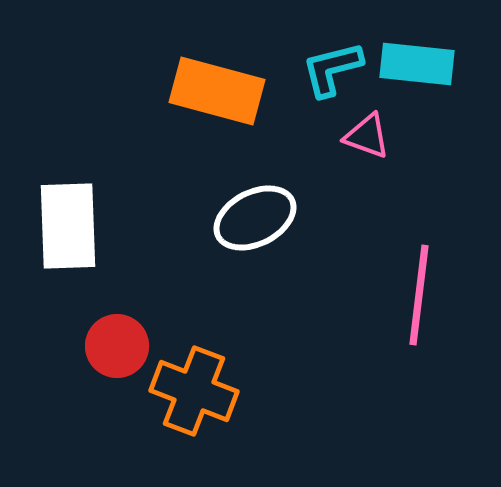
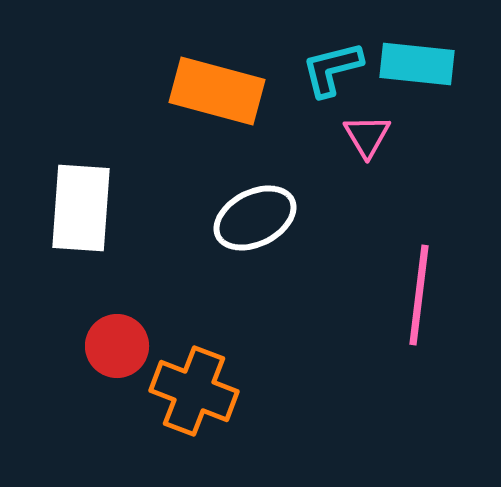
pink triangle: rotated 39 degrees clockwise
white rectangle: moved 13 px right, 18 px up; rotated 6 degrees clockwise
